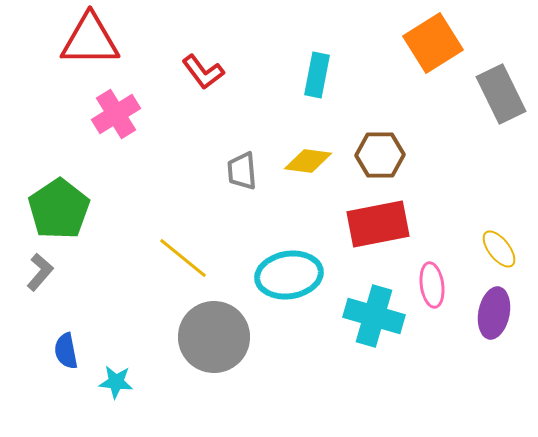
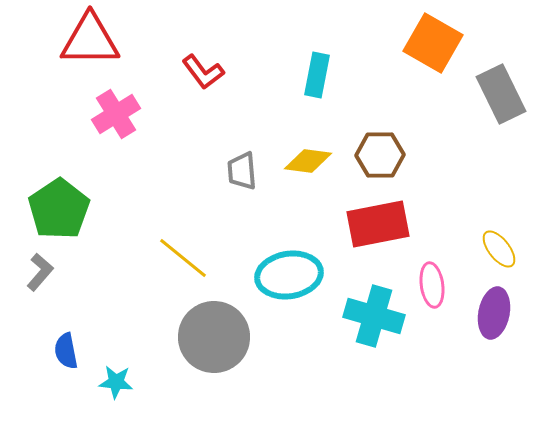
orange square: rotated 28 degrees counterclockwise
